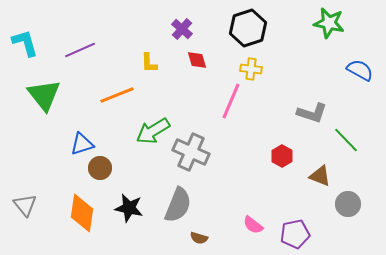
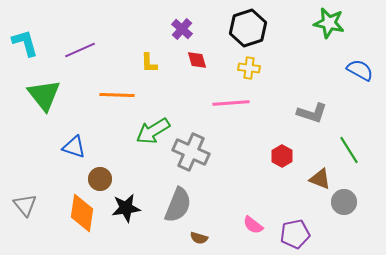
yellow cross: moved 2 px left, 1 px up
orange line: rotated 24 degrees clockwise
pink line: moved 2 px down; rotated 63 degrees clockwise
green line: moved 3 px right, 10 px down; rotated 12 degrees clockwise
blue triangle: moved 8 px left, 3 px down; rotated 35 degrees clockwise
brown circle: moved 11 px down
brown triangle: moved 3 px down
gray circle: moved 4 px left, 2 px up
black star: moved 3 px left; rotated 20 degrees counterclockwise
